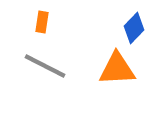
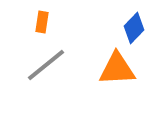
gray line: moved 1 px right, 1 px up; rotated 66 degrees counterclockwise
